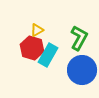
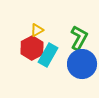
red hexagon: rotated 15 degrees clockwise
blue circle: moved 6 px up
